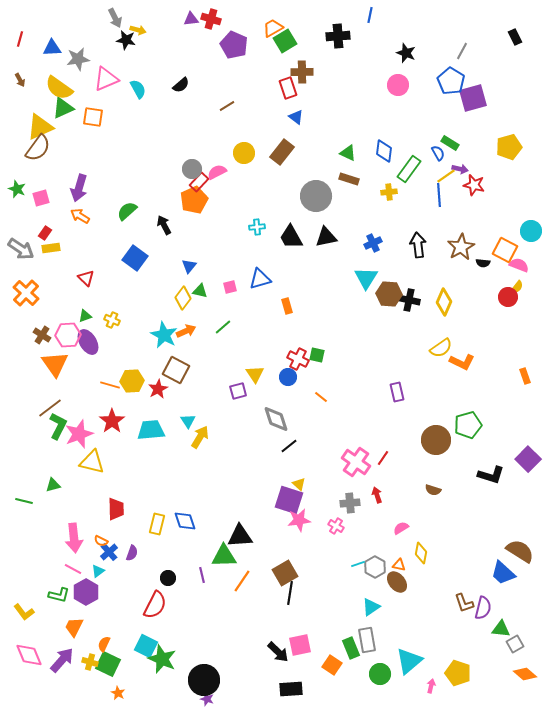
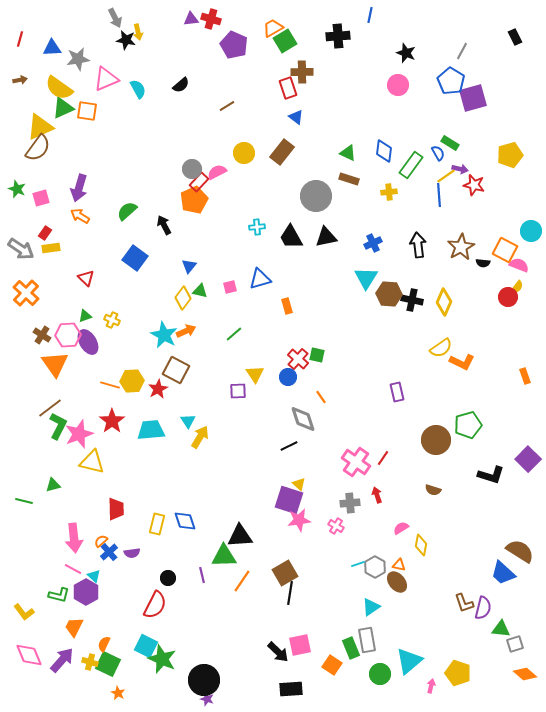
yellow arrow at (138, 30): moved 2 px down; rotated 63 degrees clockwise
brown arrow at (20, 80): rotated 72 degrees counterclockwise
orange square at (93, 117): moved 6 px left, 6 px up
yellow pentagon at (509, 147): moved 1 px right, 8 px down
green rectangle at (409, 169): moved 2 px right, 4 px up
black cross at (409, 300): moved 3 px right
green line at (223, 327): moved 11 px right, 7 px down
red cross at (298, 359): rotated 15 degrees clockwise
purple square at (238, 391): rotated 12 degrees clockwise
orange line at (321, 397): rotated 16 degrees clockwise
gray diamond at (276, 419): moved 27 px right
black line at (289, 446): rotated 12 degrees clockwise
orange semicircle at (101, 541): rotated 112 degrees clockwise
purple semicircle at (132, 553): rotated 63 degrees clockwise
yellow diamond at (421, 553): moved 8 px up
cyan triangle at (98, 571): moved 4 px left, 5 px down; rotated 40 degrees counterclockwise
gray square at (515, 644): rotated 12 degrees clockwise
